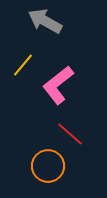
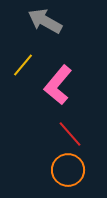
pink L-shape: rotated 12 degrees counterclockwise
red line: rotated 8 degrees clockwise
orange circle: moved 20 px right, 4 px down
